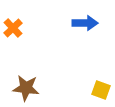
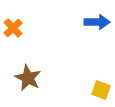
blue arrow: moved 12 px right, 1 px up
brown star: moved 2 px right, 10 px up; rotated 20 degrees clockwise
